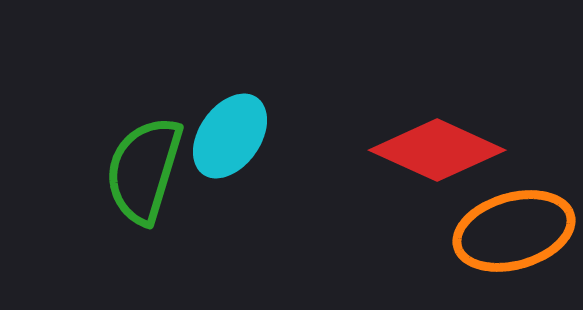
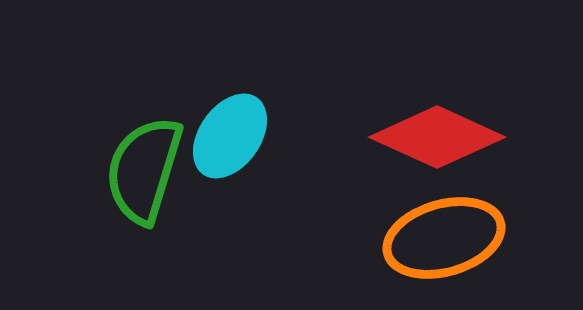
red diamond: moved 13 px up
orange ellipse: moved 70 px left, 7 px down
